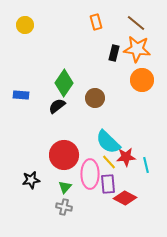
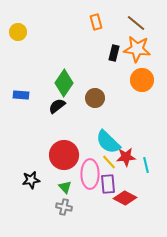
yellow circle: moved 7 px left, 7 px down
green triangle: rotated 24 degrees counterclockwise
